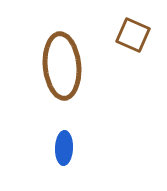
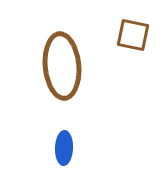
brown square: rotated 12 degrees counterclockwise
